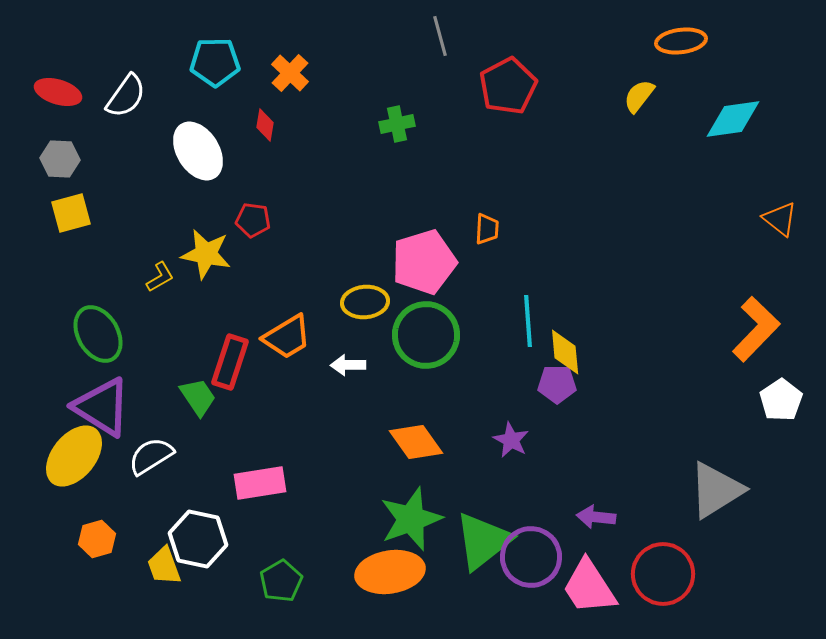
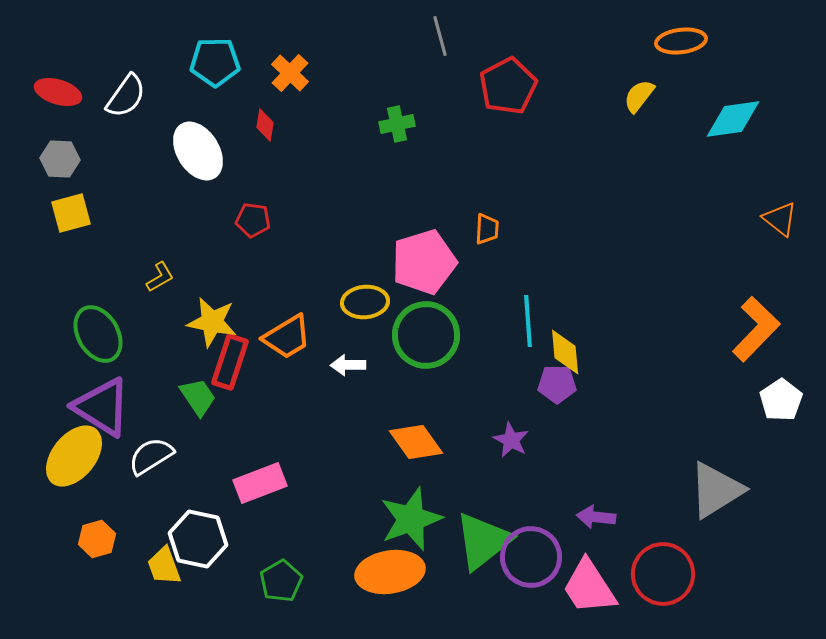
yellow star at (206, 254): moved 6 px right, 68 px down
pink rectangle at (260, 483): rotated 12 degrees counterclockwise
